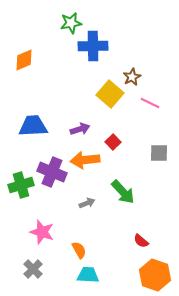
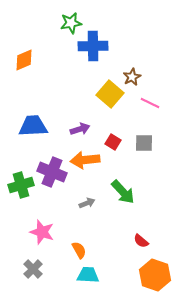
red square: rotated 14 degrees counterclockwise
gray square: moved 15 px left, 10 px up
